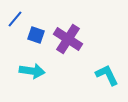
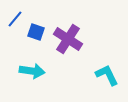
blue square: moved 3 px up
